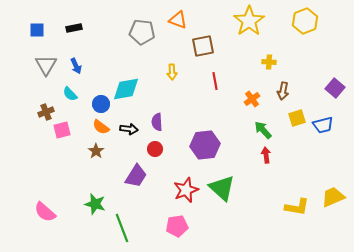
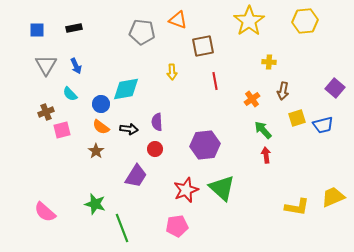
yellow hexagon: rotated 15 degrees clockwise
